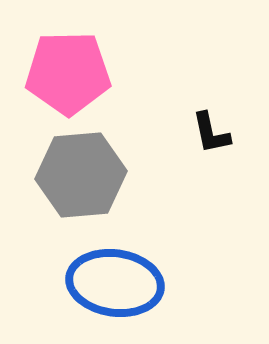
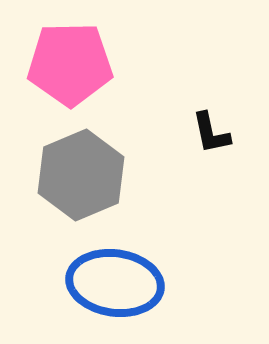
pink pentagon: moved 2 px right, 9 px up
gray hexagon: rotated 18 degrees counterclockwise
